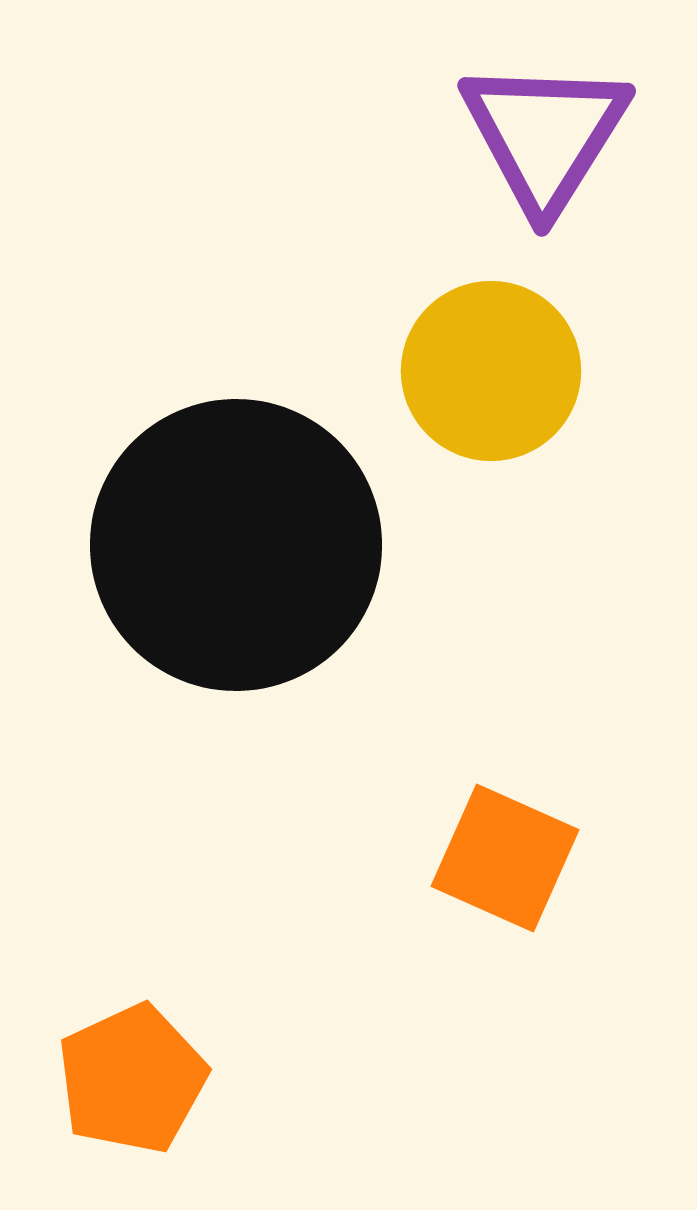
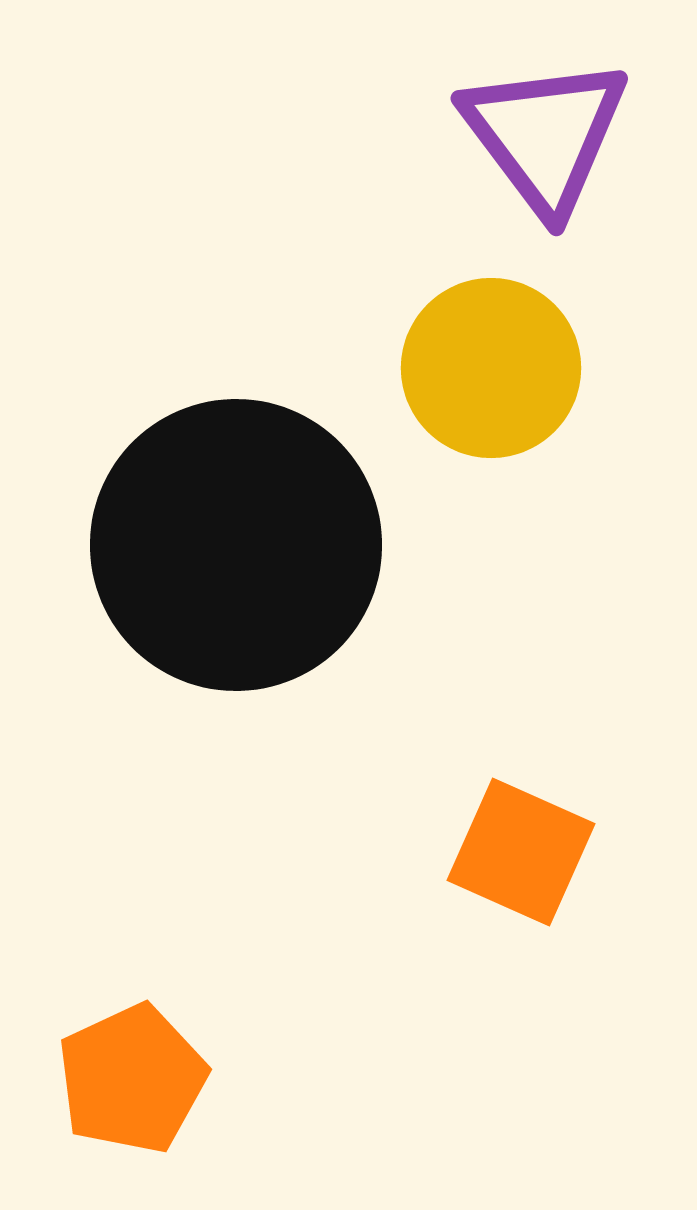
purple triangle: rotated 9 degrees counterclockwise
yellow circle: moved 3 px up
orange square: moved 16 px right, 6 px up
